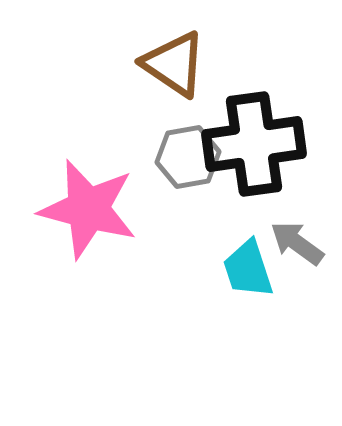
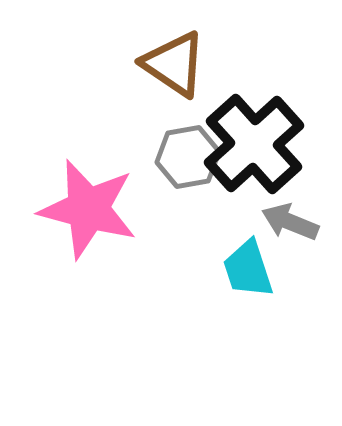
black cross: rotated 34 degrees counterclockwise
gray arrow: moved 7 px left, 21 px up; rotated 14 degrees counterclockwise
